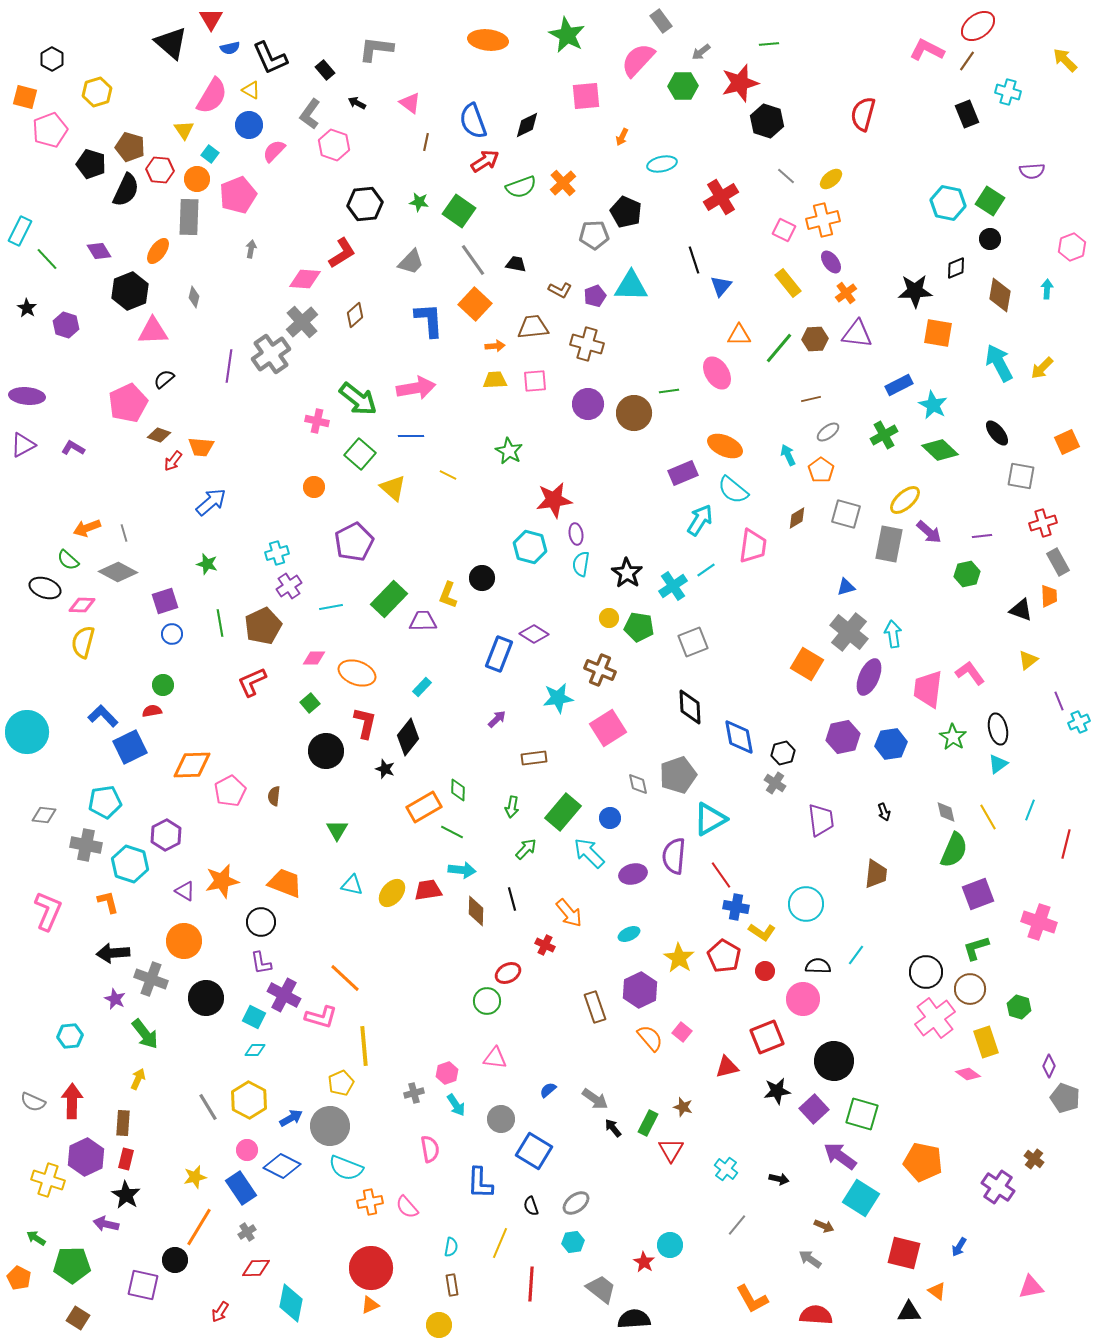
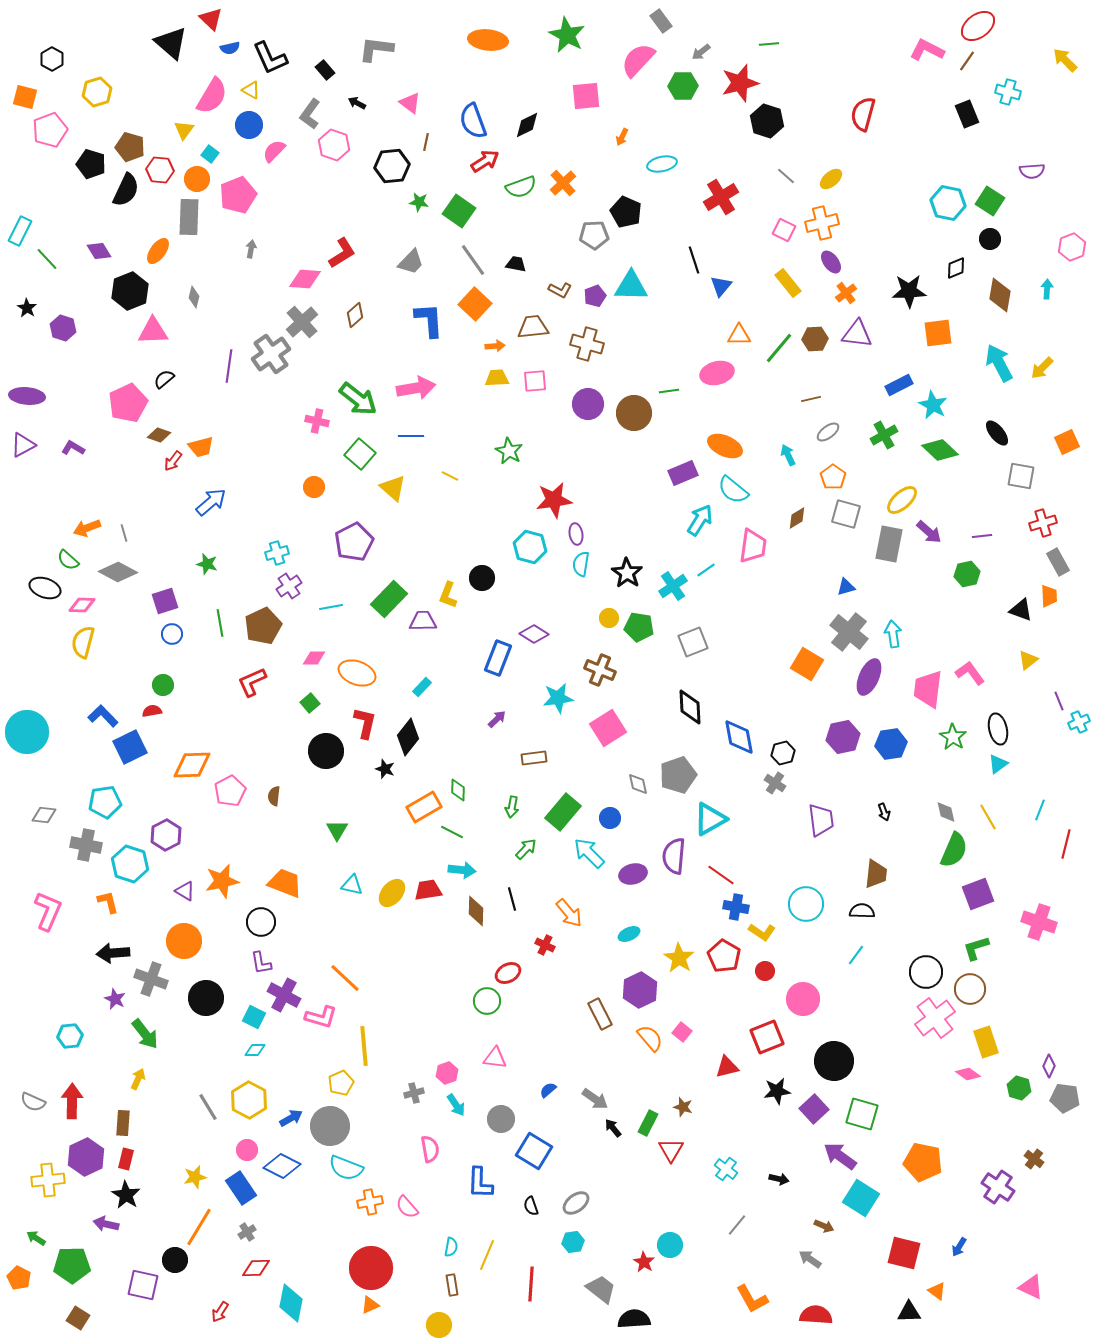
red triangle at (211, 19): rotated 15 degrees counterclockwise
yellow triangle at (184, 130): rotated 10 degrees clockwise
black hexagon at (365, 204): moved 27 px right, 38 px up
orange cross at (823, 220): moved 1 px left, 3 px down
black star at (915, 291): moved 6 px left
purple hexagon at (66, 325): moved 3 px left, 3 px down
orange square at (938, 333): rotated 16 degrees counterclockwise
pink ellipse at (717, 373): rotated 72 degrees counterclockwise
yellow trapezoid at (495, 380): moved 2 px right, 2 px up
orange trapezoid at (201, 447): rotated 20 degrees counterclockwise
orange pentagon at (821, 470): moved 12 px right, 7 px down
yellow line at (448, 475): moved 2 px right, 1 px down
yellow ellipse at (905, 500): moved 3 px left
blue rectangle at (499, 654): moved 1 px left, 4 px down
cyan line at (1030, 810): moved 10 px right
red line at (721, 875): rotated 20 degrees counterclockwise
black semicircle at (818, 966): moved 44 px right, 55 px up
brown rectangle at (595, 1007): moved 5 px right, 7 px down; rotated 8 degrees counterclockwise
green hexagon at (1019, 1007): moved 81 px down
gray pentagon at (1065, 1098): rotated 12 degrees counterclockwise
yellow cross at (48, 1180): rotated 24 degrees counterclockwise
yellow line at (500, 1243): moved 13 px left, 12 px down
pink triangle at (1031, 1287): rotated 36 degrees clockwise
